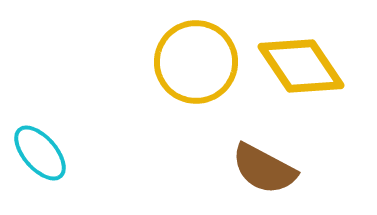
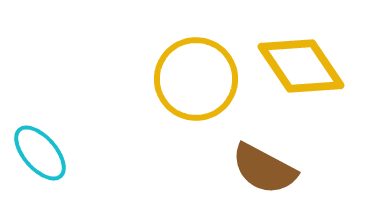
yellow circle: moved 17 px down
